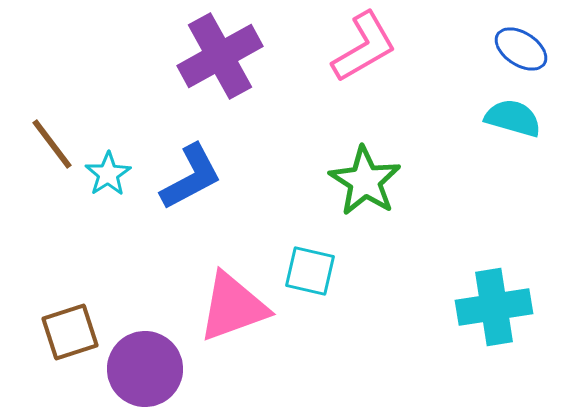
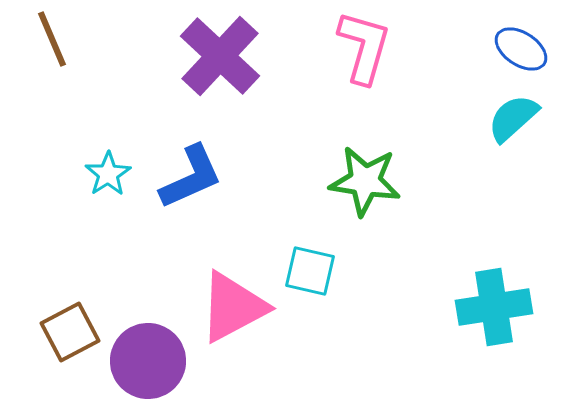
pink L-shape: rotated 44 degrees counterclockwise
purple cross: rotated 18 degrees counterclockwise
cyan semicircle: rotated 58 degrees counterclockwise
brown line: moved 105 px up; rotated 14 degrees clockwise
blue L-shape: rotated 4 degrees clockwise
green star: rotated 24 degrees counterclockwise
pink triangle: rotated 8 degrees counterclockwise
brown square: rotated 10 degrees counterclockwise
purple circle: moved 3 px right, 8 px up
